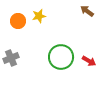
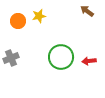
red arrow: rotated 144 degrees clockwise
